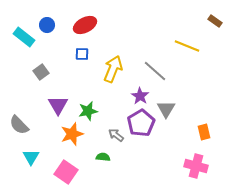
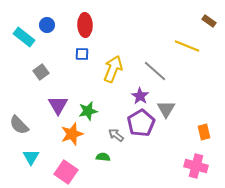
brown rectangle: moved 6 px left
red ellipse: rotated 65 degrees counterclockwise
